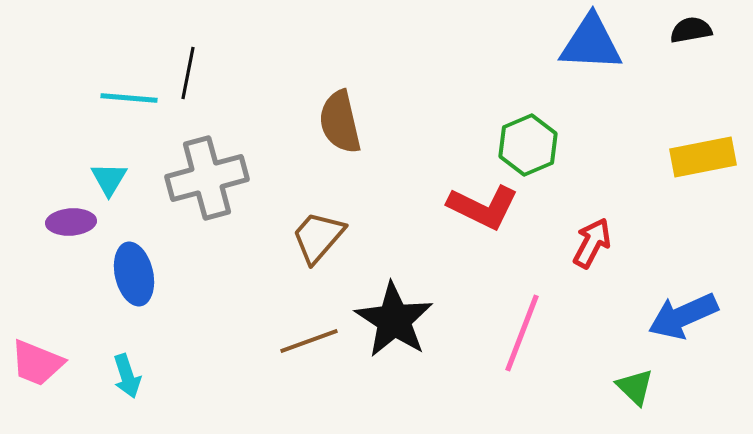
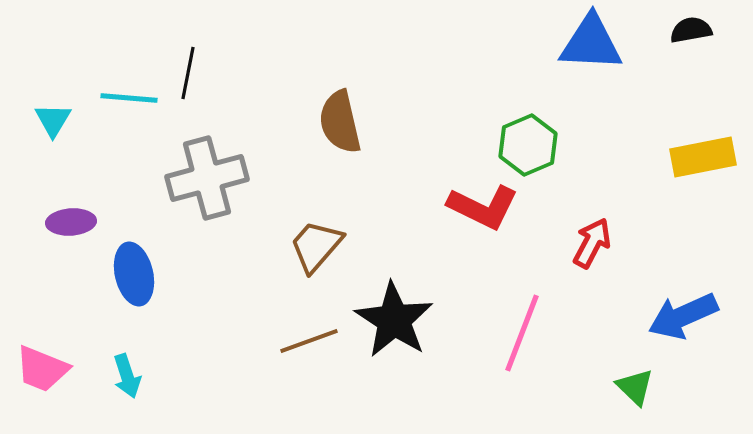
cyan triangle: moved 56 px left, 59 px up
brown trapezoid: moved 2 px left, 9 px down
pink trapezoid: moved 5 px right, 6 px down
